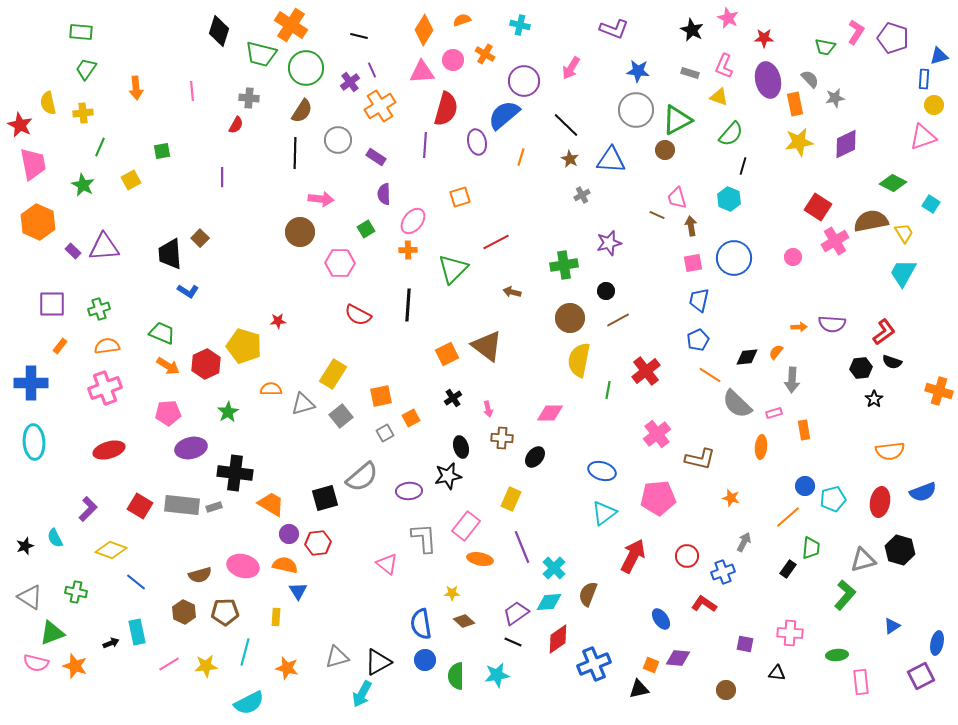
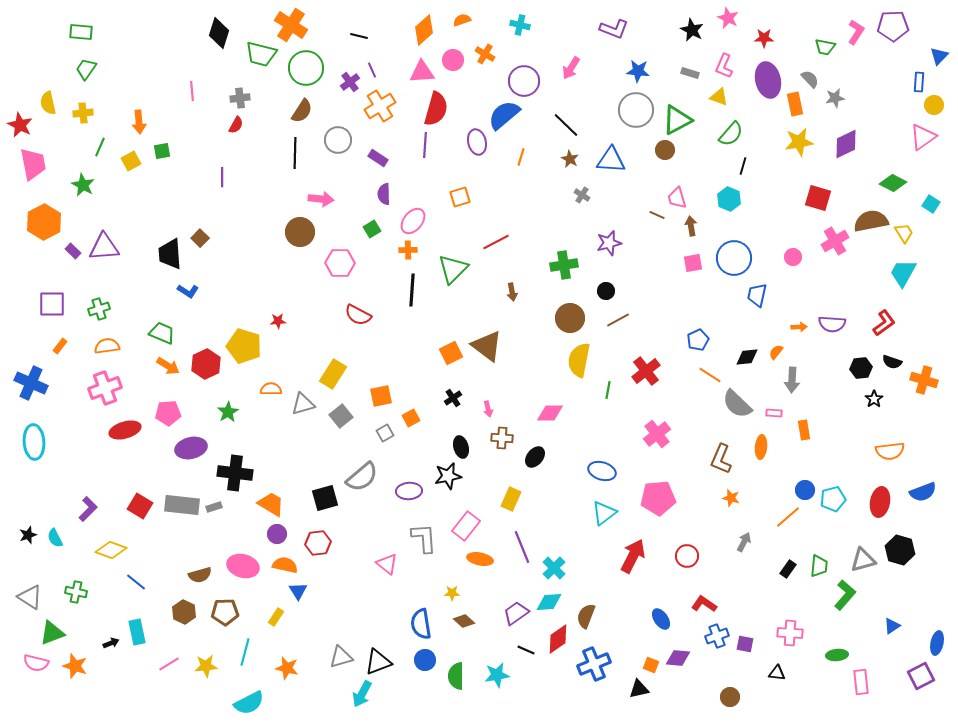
orange diamond at (424, 30): rotated 16 degrees clockwise
black diamond at (219, 31): moved 2 px down
purple pentagon at (893, 38): moved 12 px up; rotated 20 degrees counterclockwise
blue triangle at (939, 56): rotated 30 degrees counterclockwise
blue rectangle at (924, 79): moved 5 px left, 3 px down
orange arrow at (136, 88): moved 3 px right, 34 px down
gray cross at (249, 98): moved 9 px left; rotated 12 degrees counterclockwise
red semicircle at (446, 109): moved 10 px left
pink triangle at (923, 137): rotated 16 degrees counterclockwise
purple rectangle at (376, 157): moved 2 px right, 1 px down
yellow square at (131, 180): moved 19 px up
gray cross at (582, 195): rotated 28 degrees counterclockwise
red square at (818, 207): moved 9 px up; rotated 16 degrees counterclockwise
orange hexagon at (38, 222): moved 6 px right; rotated 8 degrees clockwise
green square at (366, 229): moved 6 px right
brown arrow at (512, 292): rotated 114 degrees counterclockwise
blue trapezoid at (699, 300): moved 58 px right, 5 px up
black line at (408, 305): moved 4 px right, 15 px up
red L-shape at (884, 332): moved 9 px up
orange square at (447, 354): moved 4 px right, 1 px up
blue cross at (31, 383): rotated 24 degrees clockwise
orange cross at (939, 391): moved 15 px left, 11 px up
pink rectangle at (774, 413): rotated 21 degrees clockwise
red ellipse at (109, 450): moved 16 px right, 20 px up
brown L-shape at (700, 459): moved 21 px right; rotated 100 degrees clockwise
blue circle at (805, 486): moved 4 px down
purple circle at (289, 534): moved 12 px left
black star at (25, 546): moved 3 px right, 11 px up
green trapezoid at (811, 548): moved 8 px right, 18 px down
blue cross at (723, 572): moved 6 px left, 64 px down
brown semicircle at (588, 594): moved 2 px left, 22 px down
yellow rectangle at (276, 617): rotated 30 degrees clockwise
black line at (513, 642): moved 13 px right, 8 px down
gray triangle at (337, 657): moved 4 px right
black triangle at (378, 662): rotated 8 degrees clockwise
brown circle at (726, 690): moved 4 px right, 7 px down
